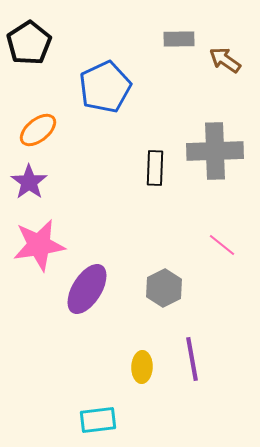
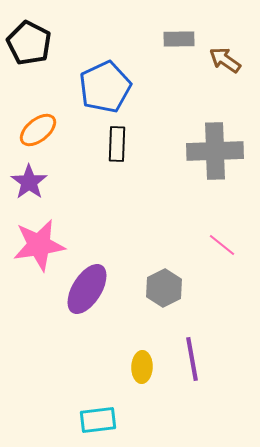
black pentagon: rotated 12 degrees counterclockwise
black rectangle: moved 38 px left, 24 px up
